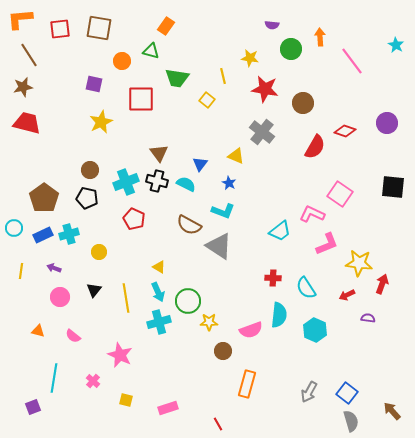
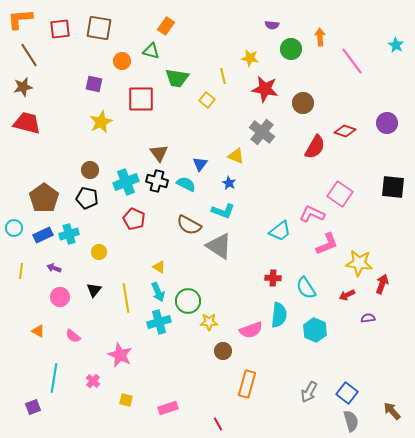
purple semicircle at (368, 318): rotated 16 degrees counterclockwise
orange triangle at (38, 331): rotated 16 degrees clockwise
